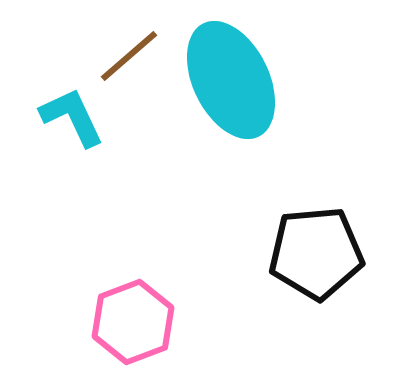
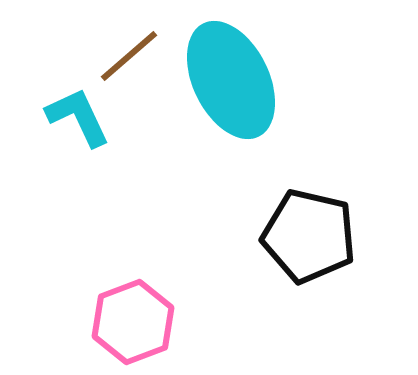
cyan L-shape: moved 6 px right
black pentagon: moved 7 px left, 17 px up; rotated 18 degrees clockwise
